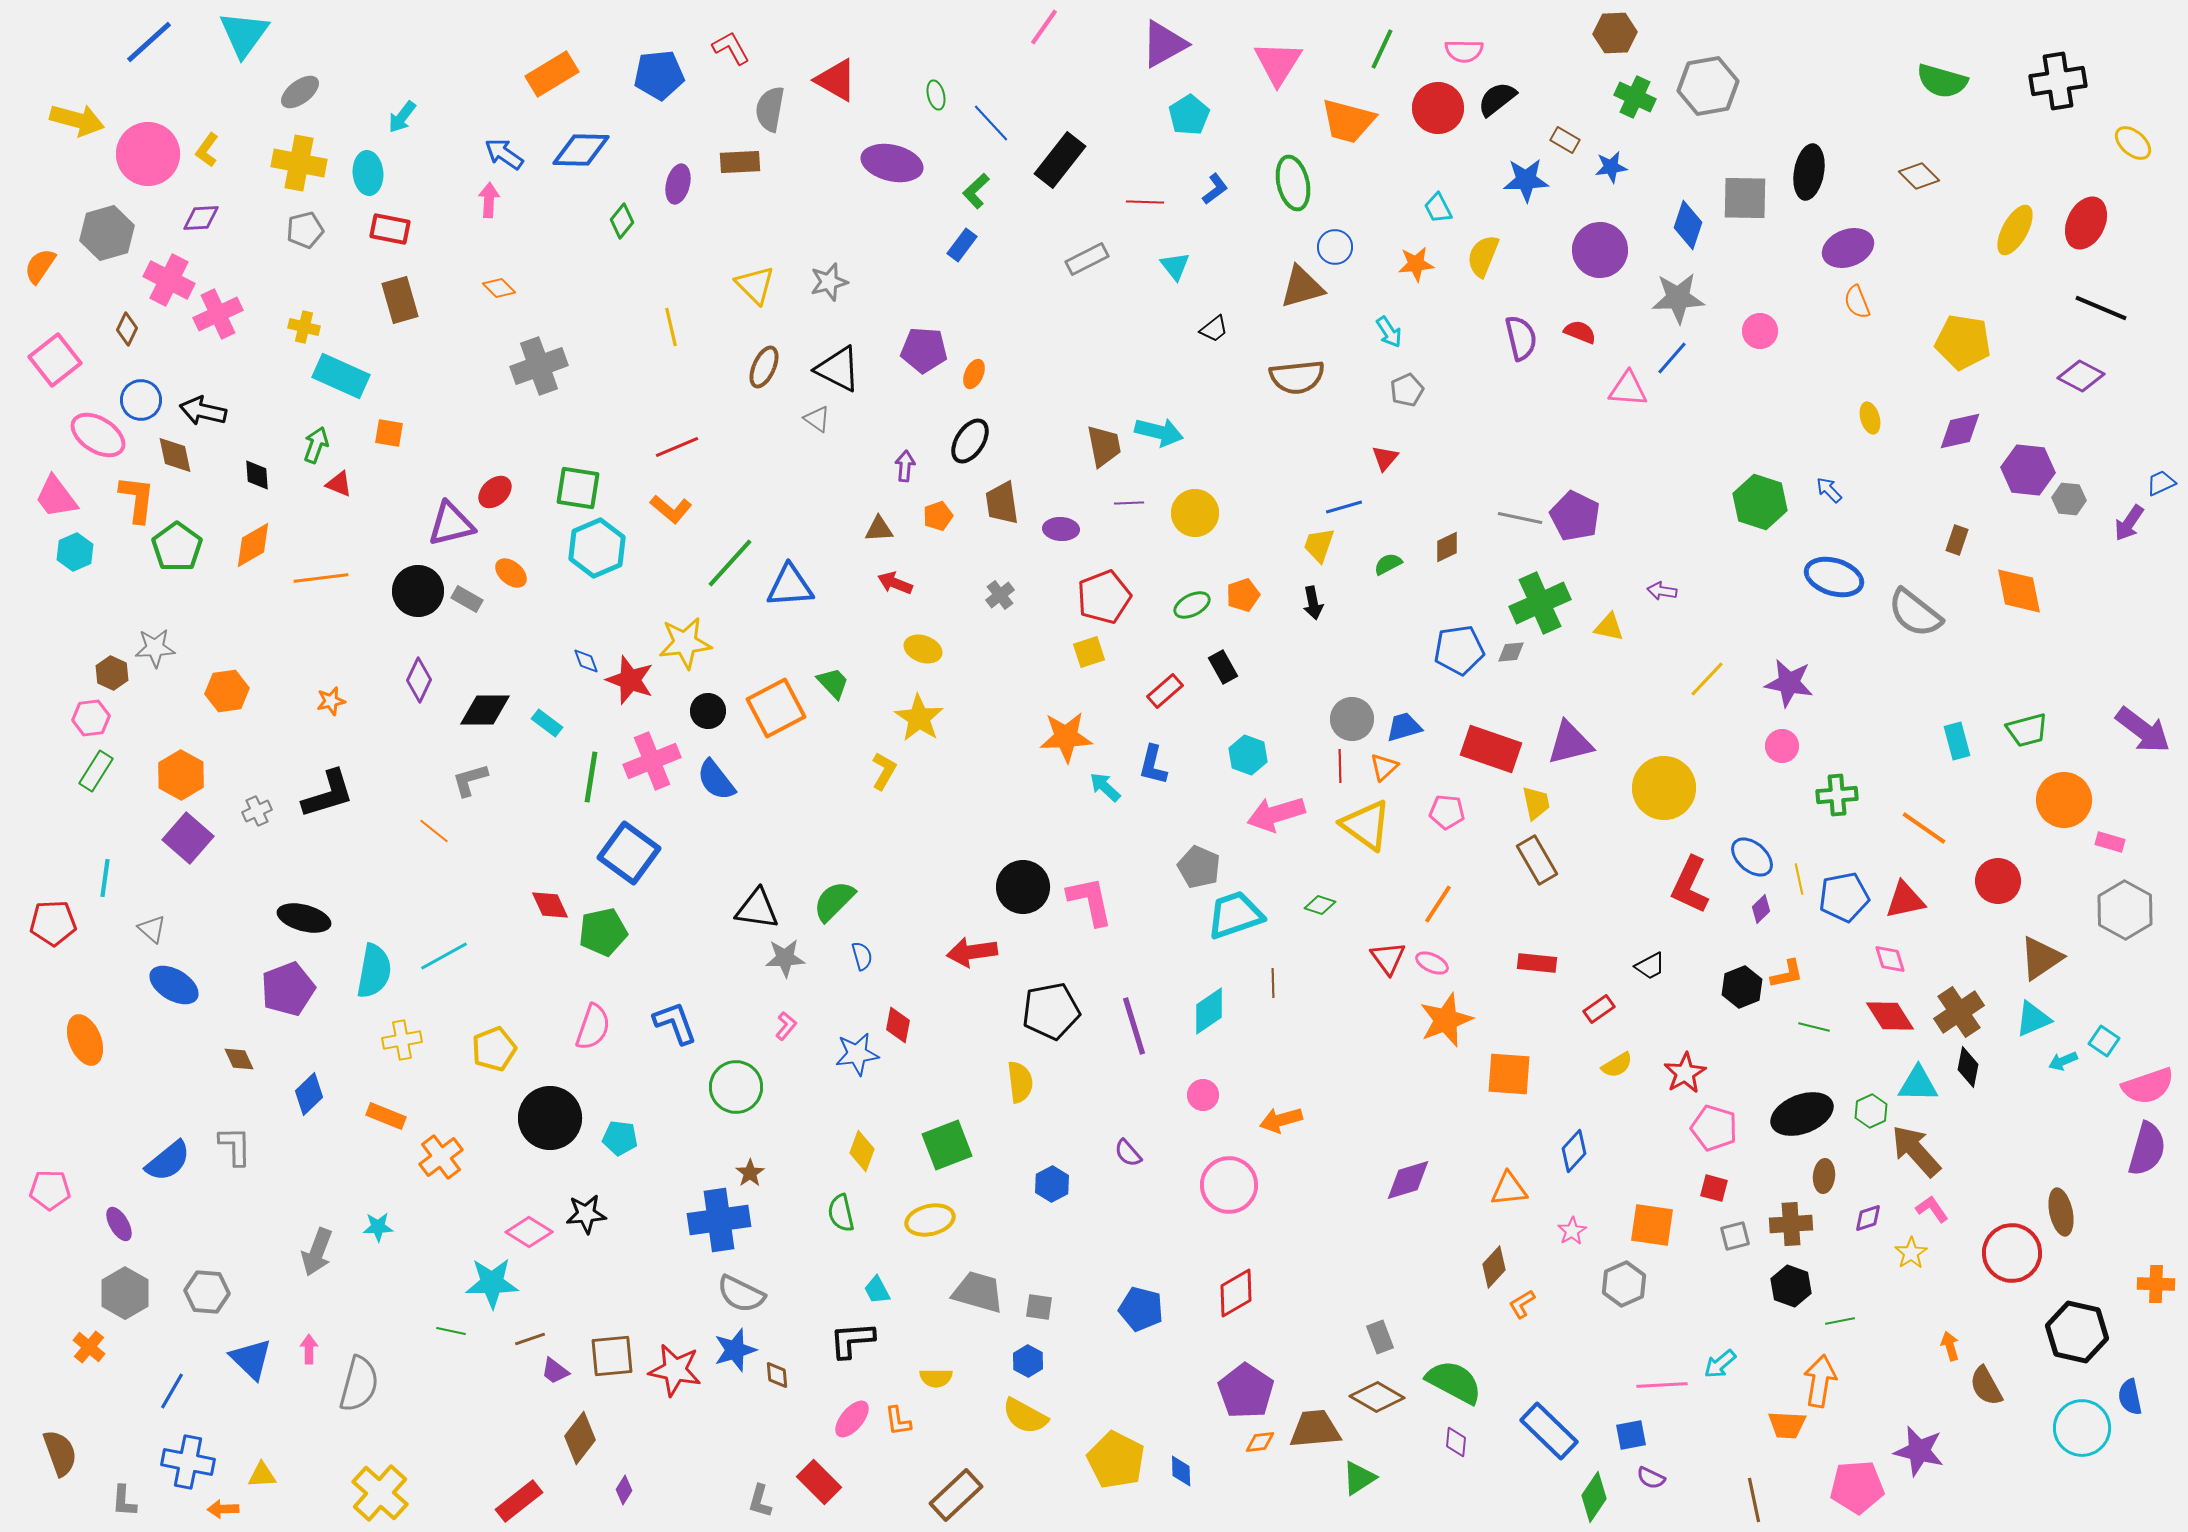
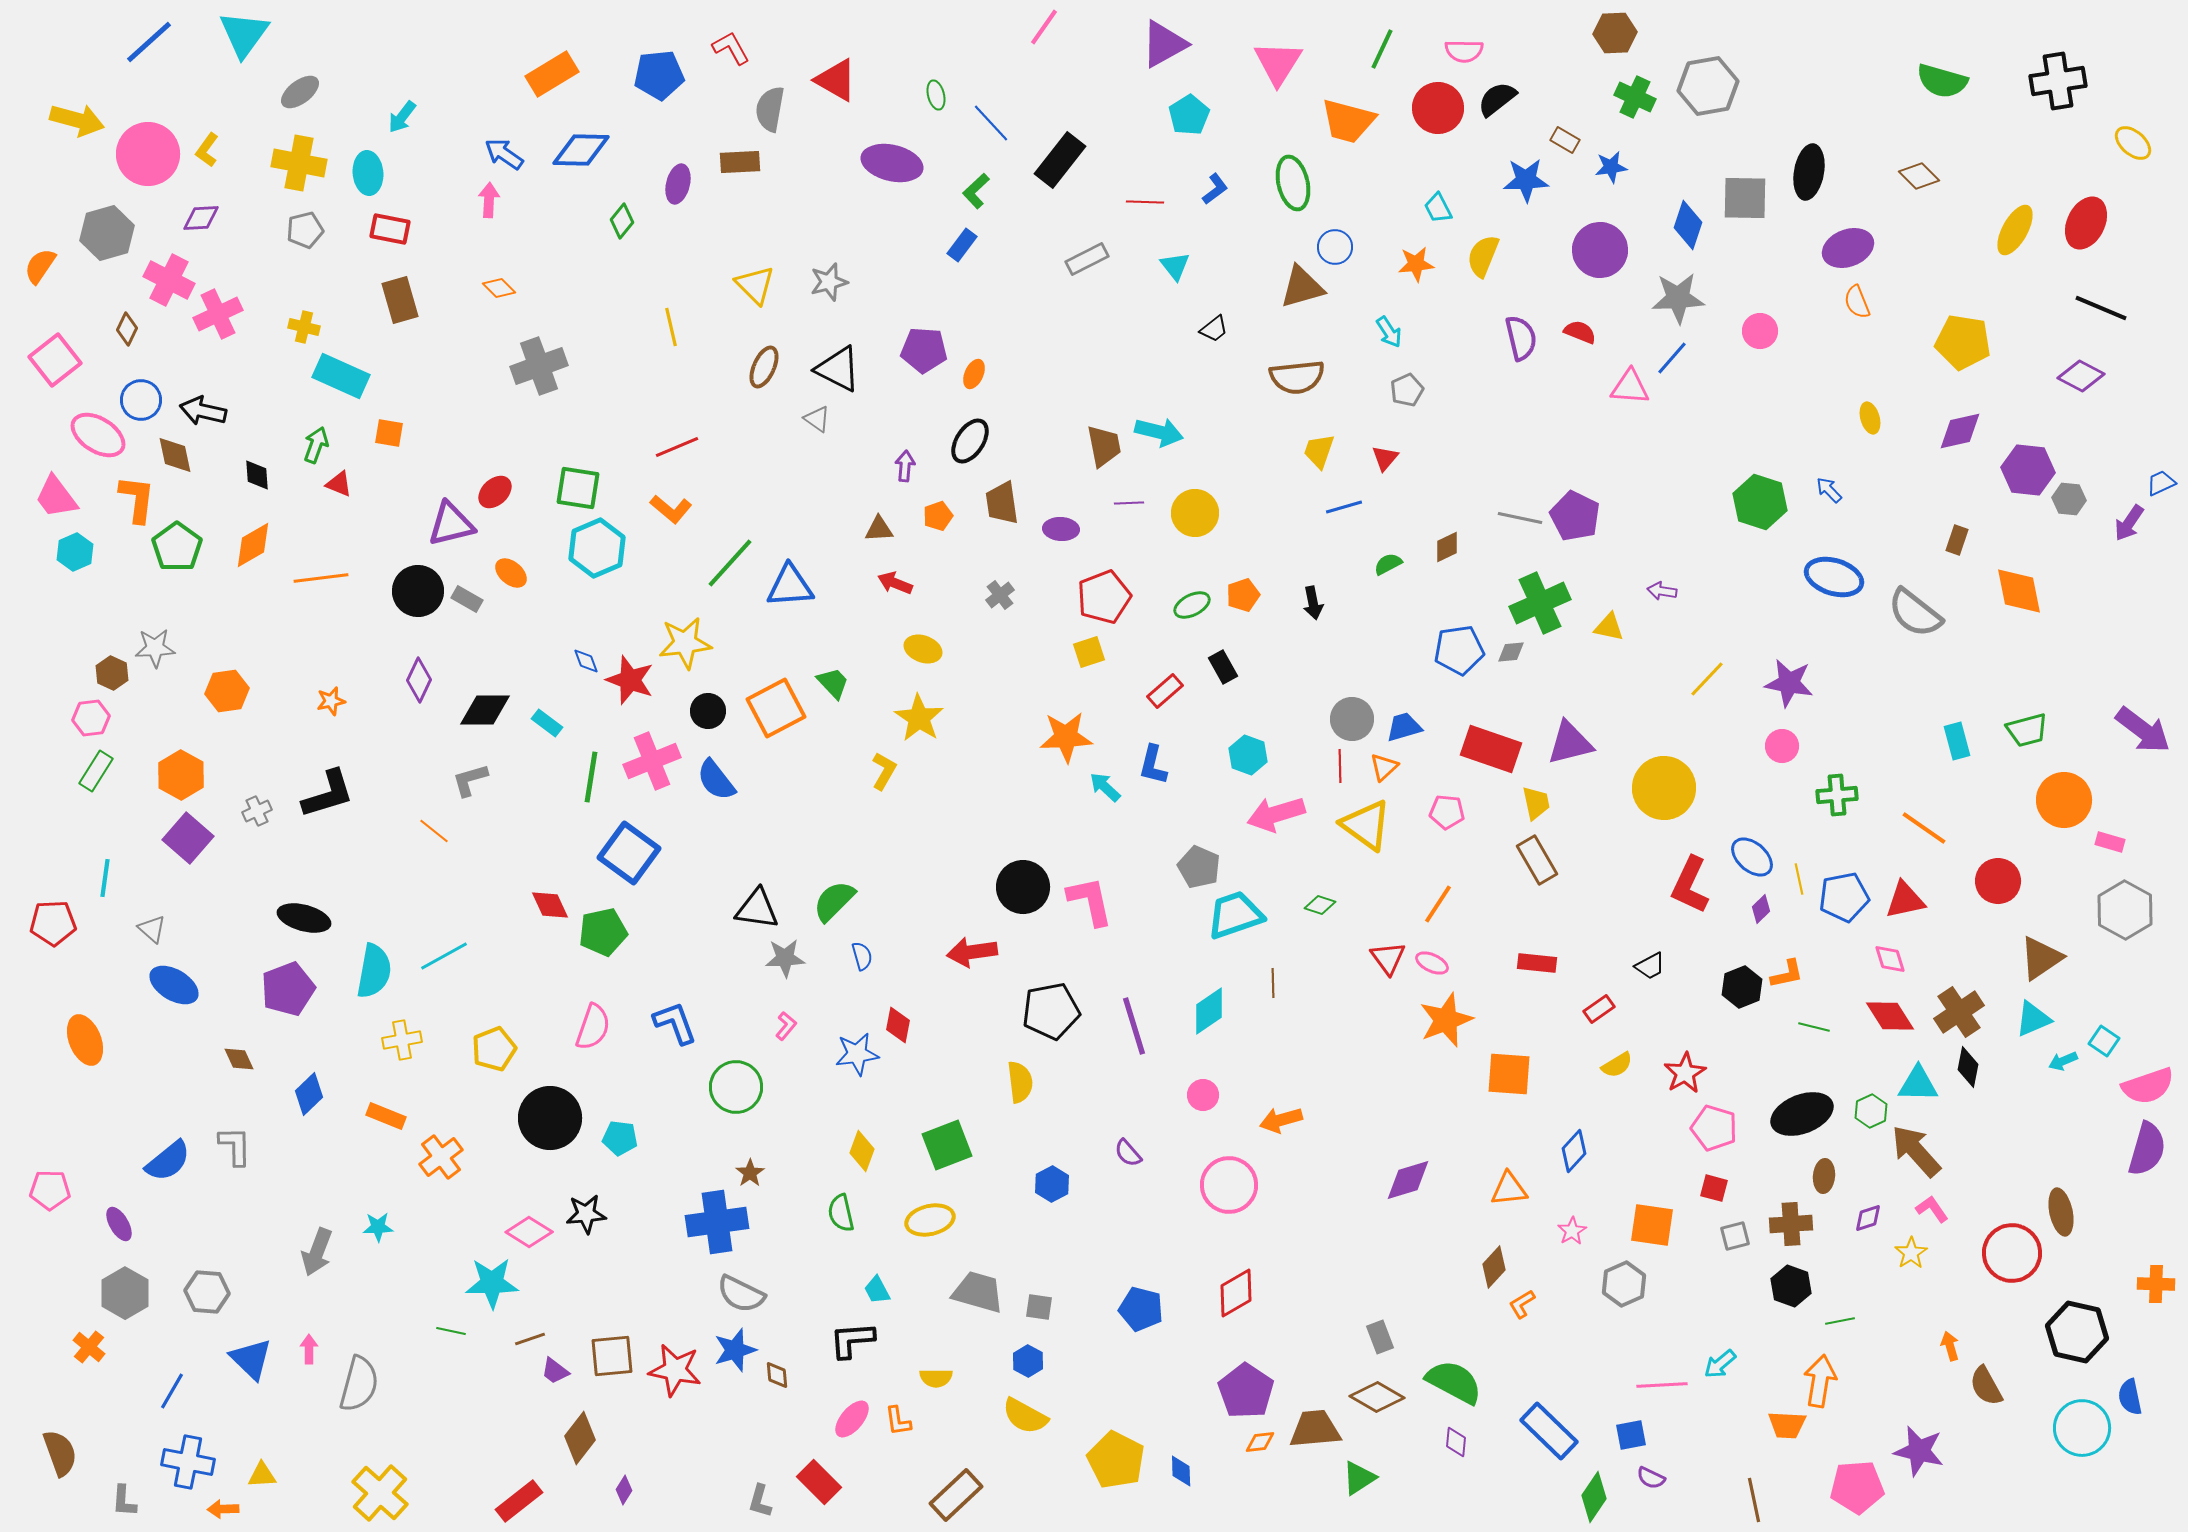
pink triangle at (1628, 389): moved 2 px right, 2 px up
yellow trapezoid at (1319, 545): moved 94 px up
blue cross at (719, 1220): moved 2 px left, 2 px down
